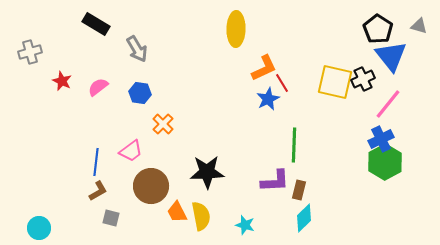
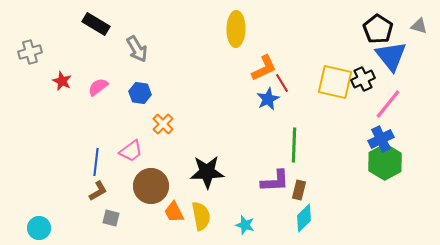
orange trapezoid: moved 3 px left
